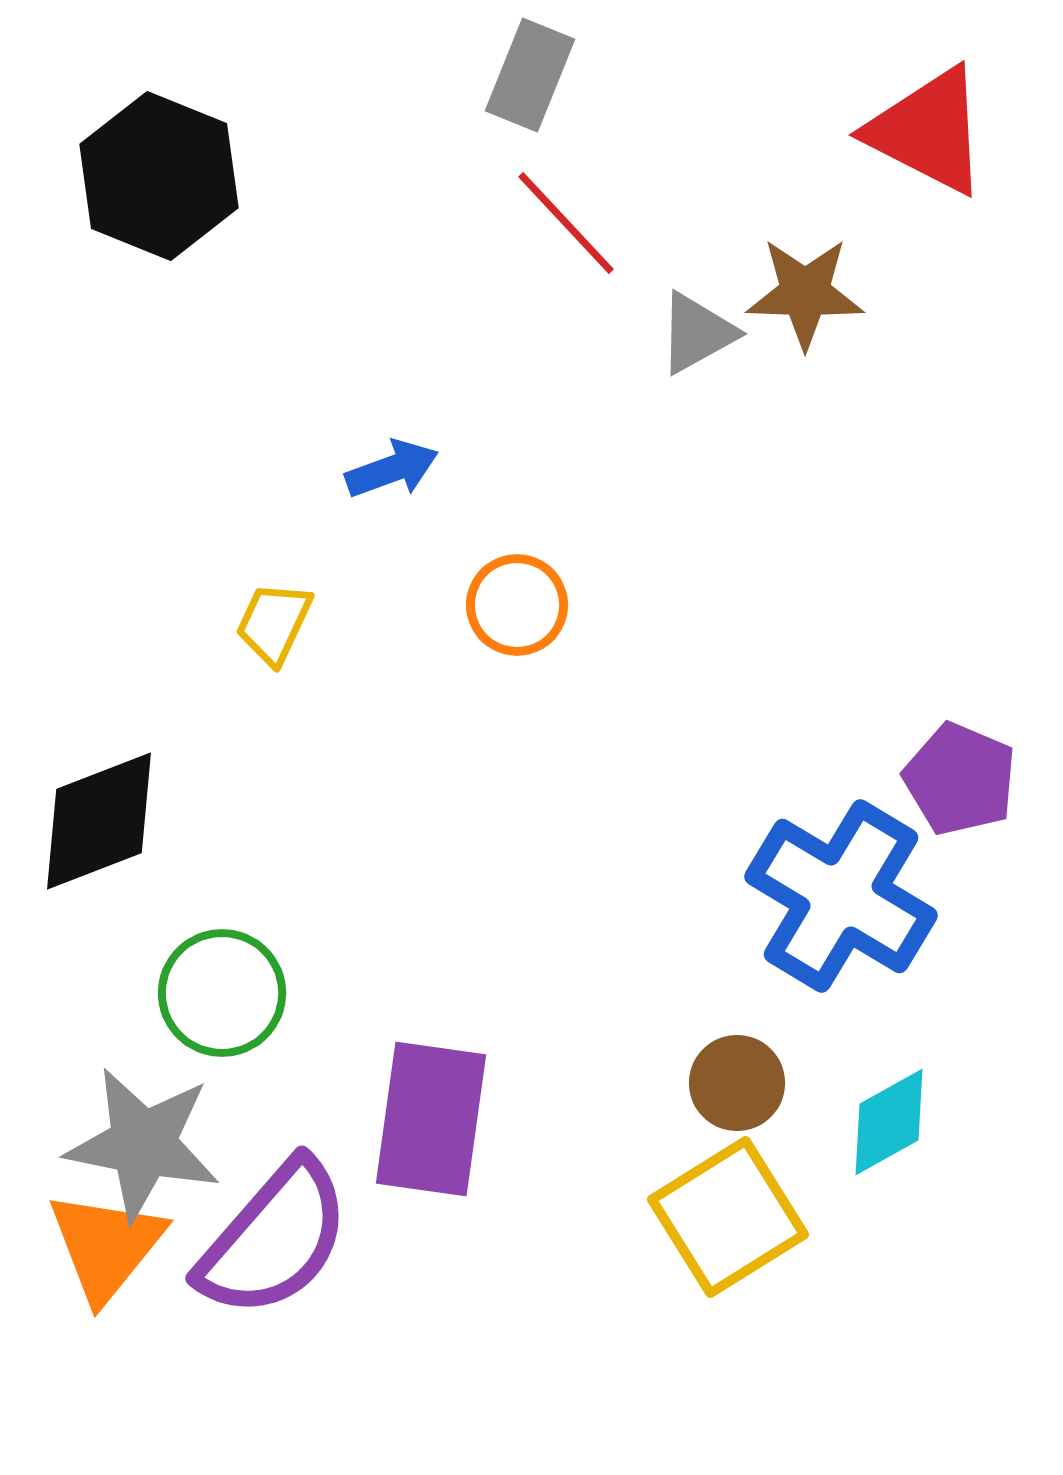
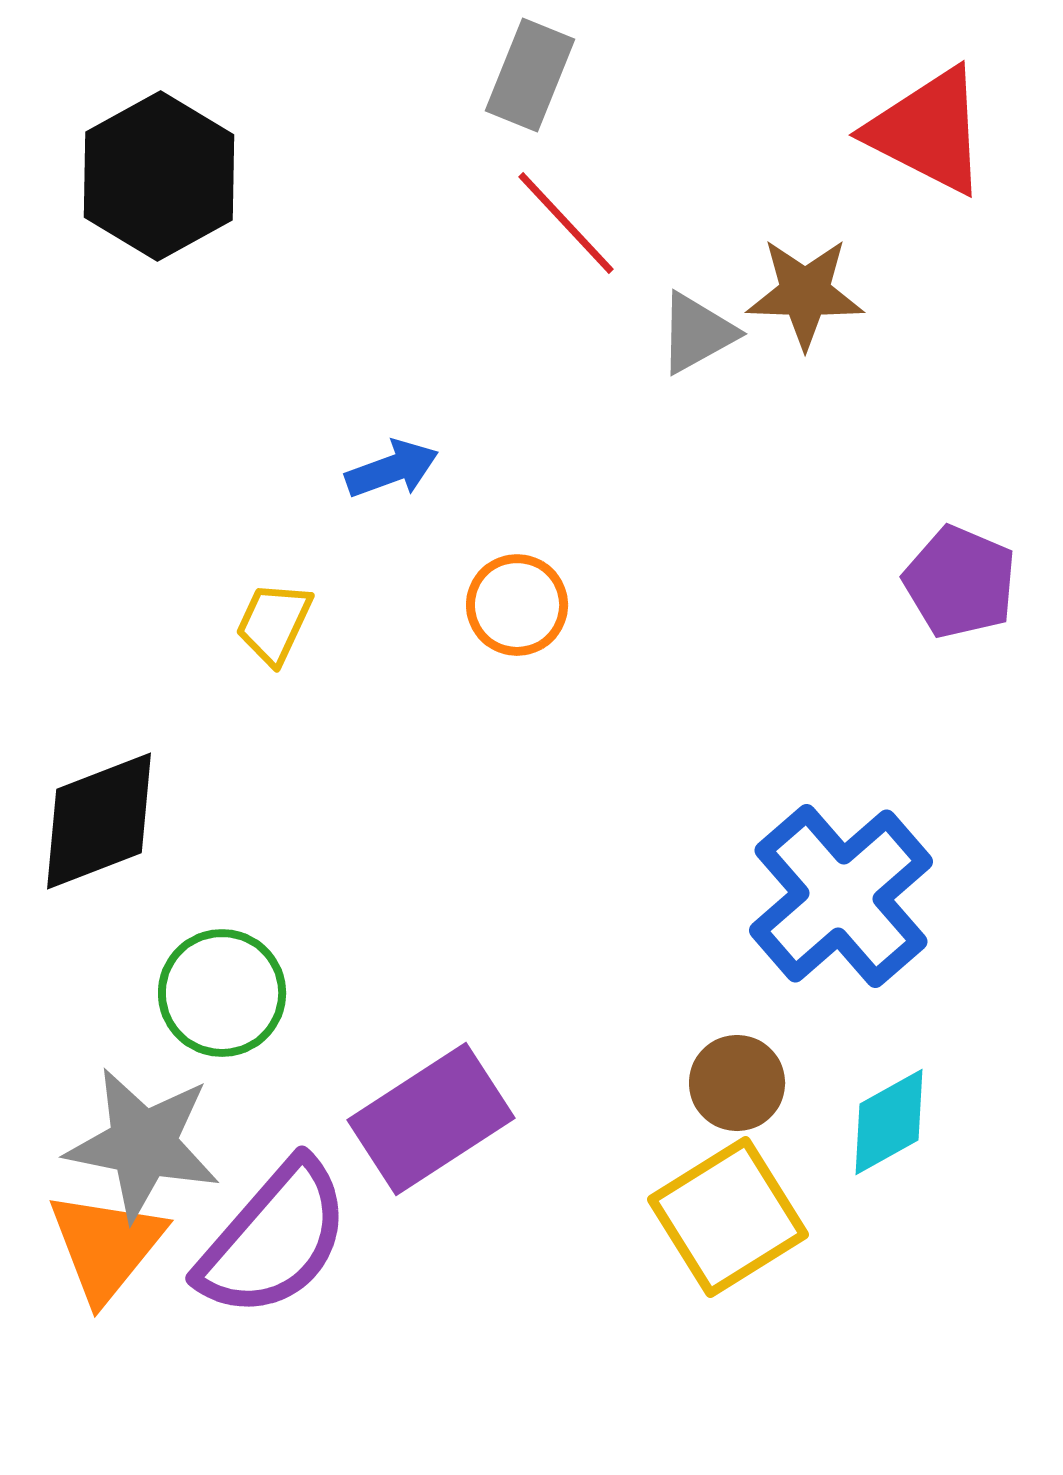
black hexagon: rotated 9 degrees clockwise
purple pentagon: moved 197 px up
blue cross: rotated 18 degrees clockwise
purple rectangle: rotated 49 degrees clockwise
